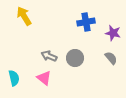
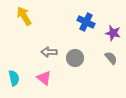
blue cross: rotated 36 degrees clockwise
gray arrow: moved 4 px up; rotated 21 degrees counterclockwise
